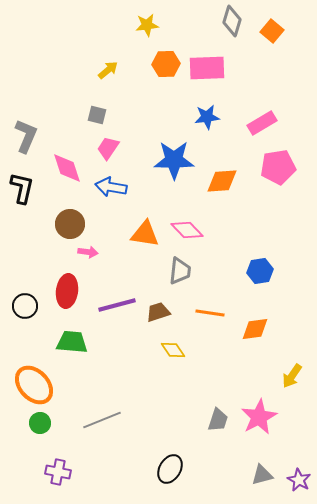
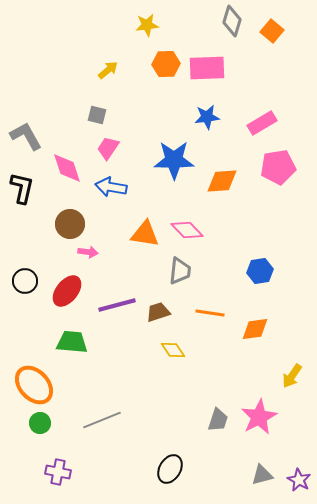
gray L-shape at (26, 136): rotated 52 degrees counterclockwise
red ellipse at (67, 291): rotated 32 degrees clockwise
black circle at (25, 306): moved 25 px up
